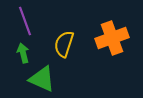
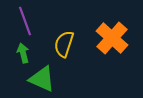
orange cross: rotated 28 degrees counterclockwise
